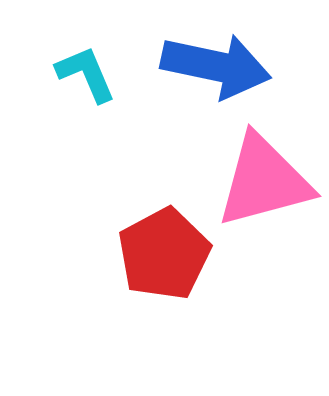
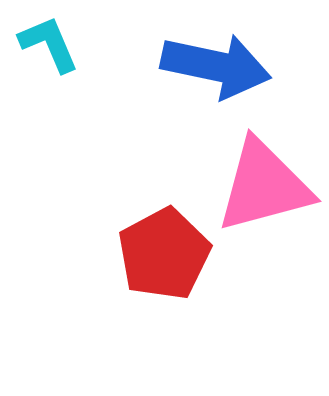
cyan L-shape: moved 37 px left, 30 px up
pink triangle: moved 5 px down
